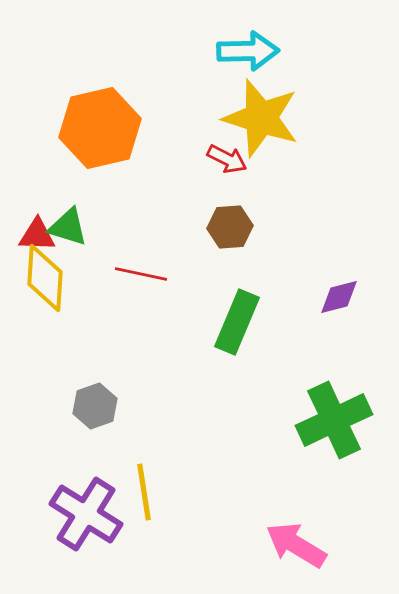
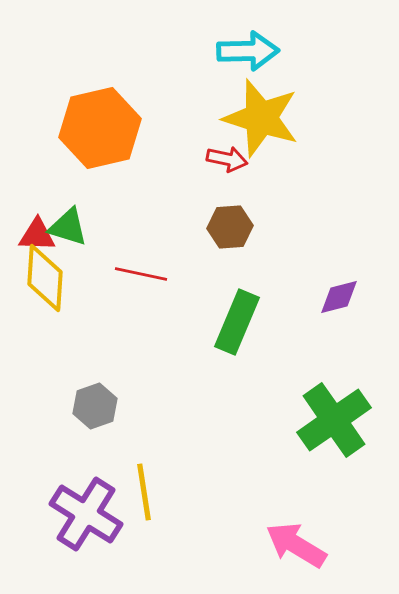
red arrow: rotated 15 degrees counterclockwise
green cross: rotated 10 degrees counterclockwise
